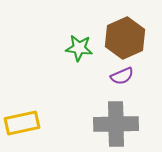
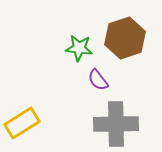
brown hexagon: rotated 6 degrees clockwise
purple semicircle: moved 24 px left, 4 px down; rotated 75 degrees clockwise
yellow rectangle: rotated 20 degrees counterclockwise
